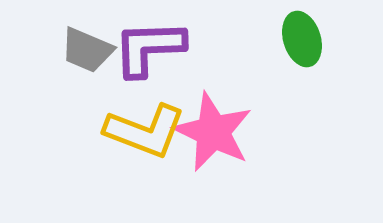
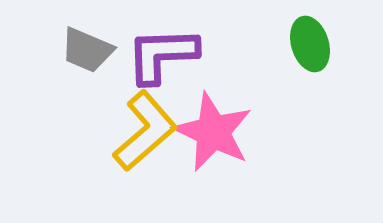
green ellipse: moved 8 px right, 5 px down
purple L-shape: moved 13 px right, 7 px down
yellow L-shape: rotated 62 degrees counterclockwise
